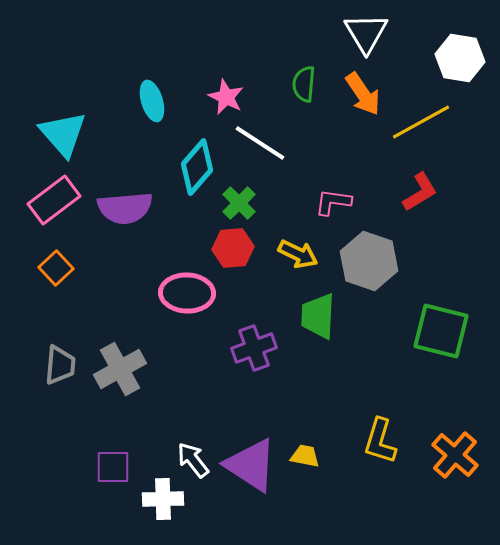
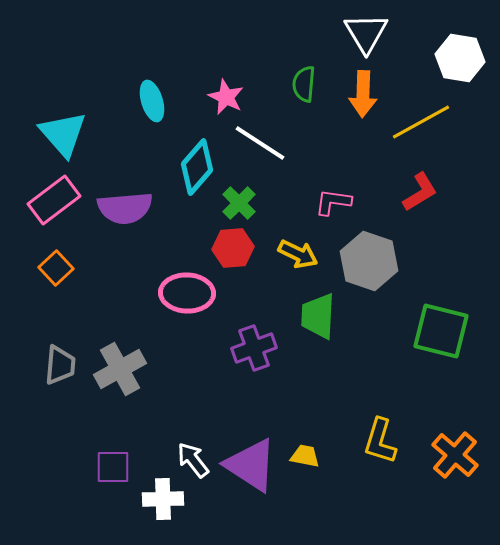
orange arrow: rotated 36 degrees clockwise
